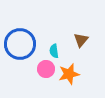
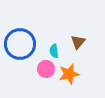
brown triangle: moved 3 px left, 2 px down
